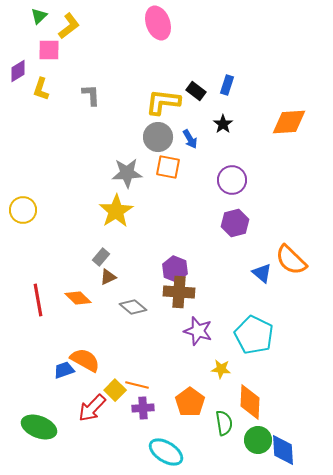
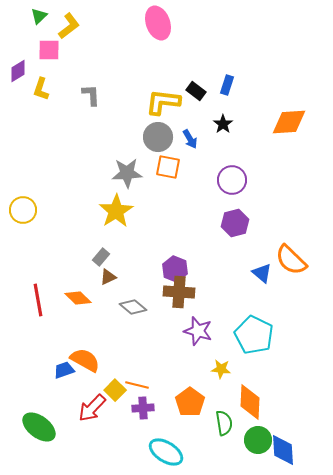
green ellipse at (39, 427): rotated 16 degrees clockwise
